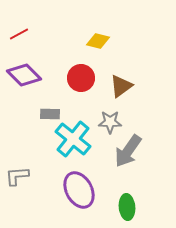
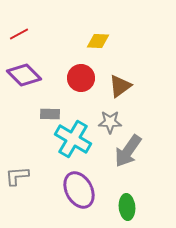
yellow diamond: rotated 10 degrees counterclockwise
brown triangle: moved 1 px left
cyan cross: rotated 9 degrees counterclockwise
